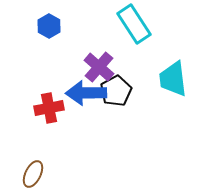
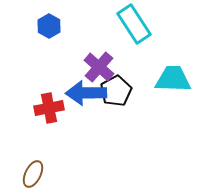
cyan trapezoid: rotated 99 degrees clockwise
